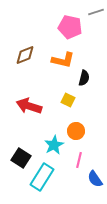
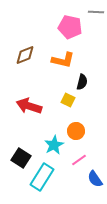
gray line: rotated 21 degrees clockwise
black semicircle: moved 2 px left, 4 px down
pink line: rotated 42 degrees clockwise
